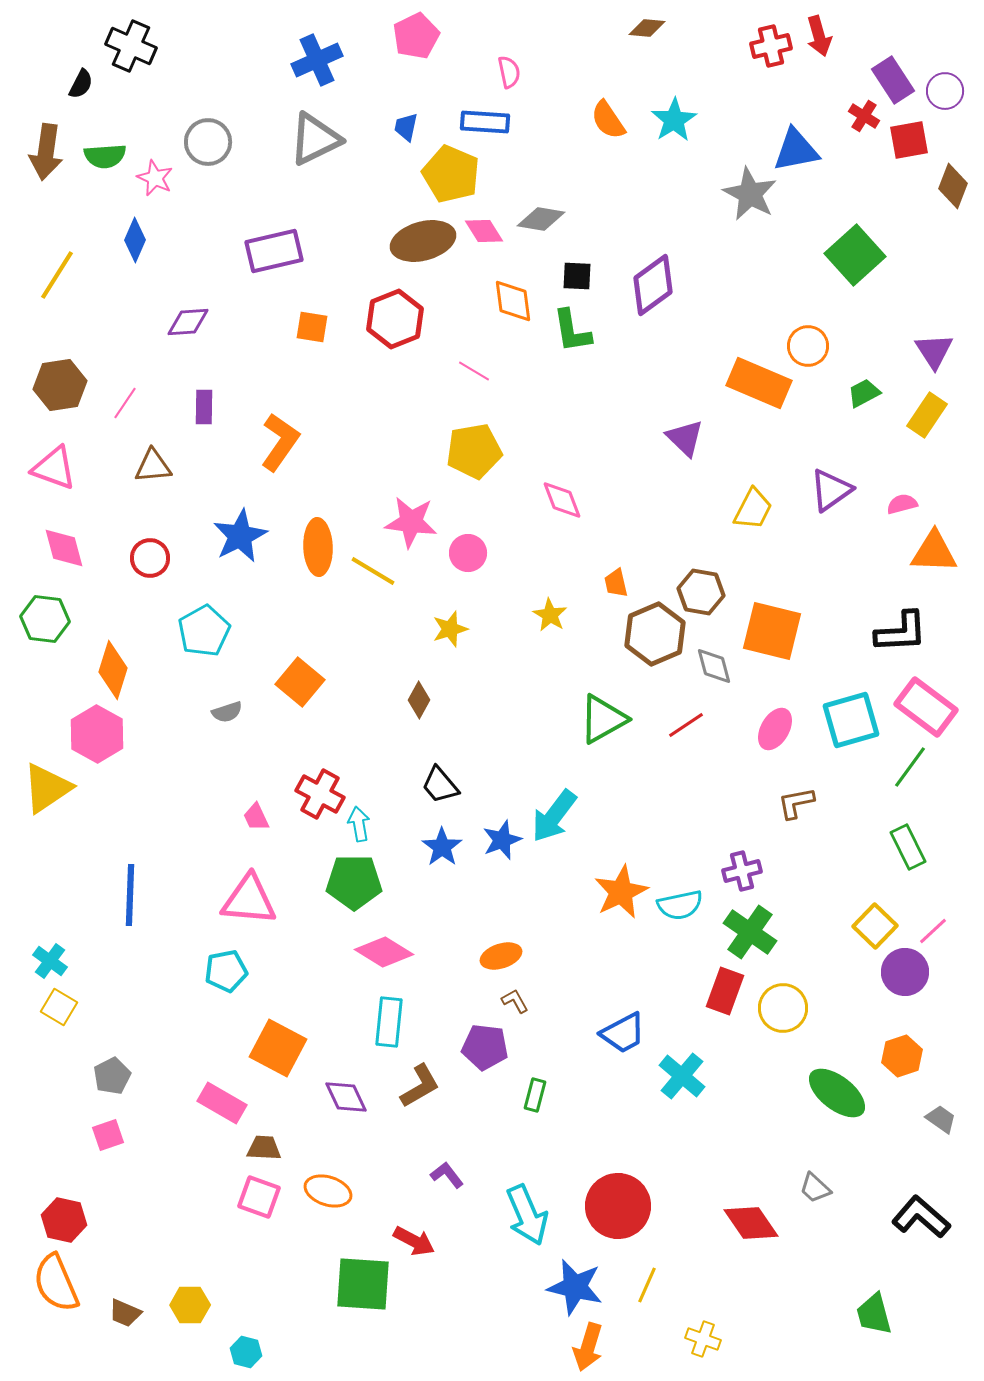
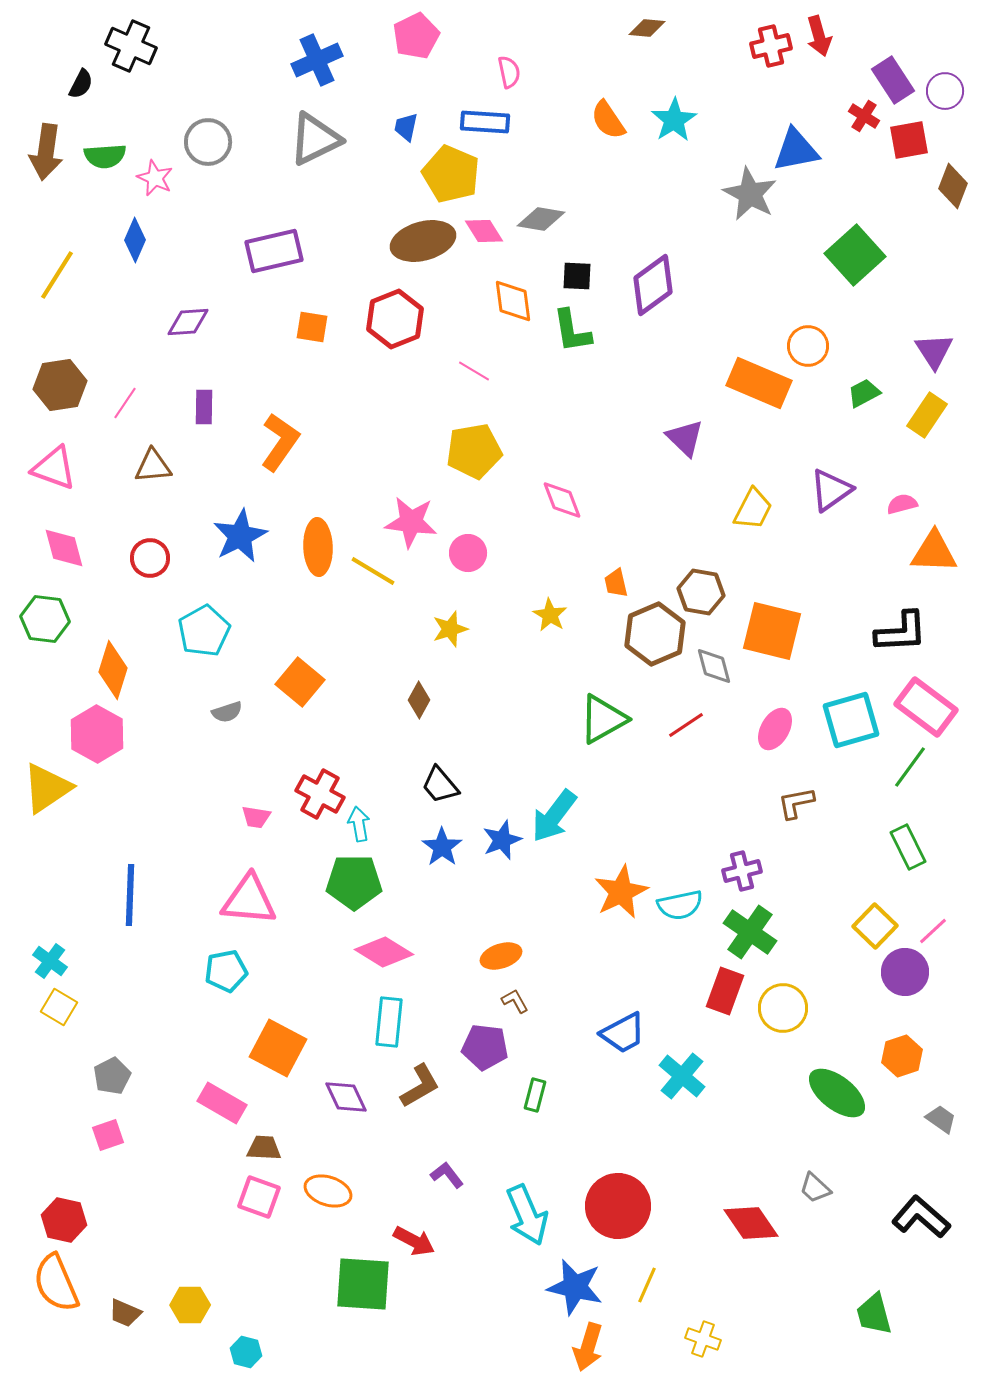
pink trapezoid at (256, 817): rotated 56 degrees counterclockwise
